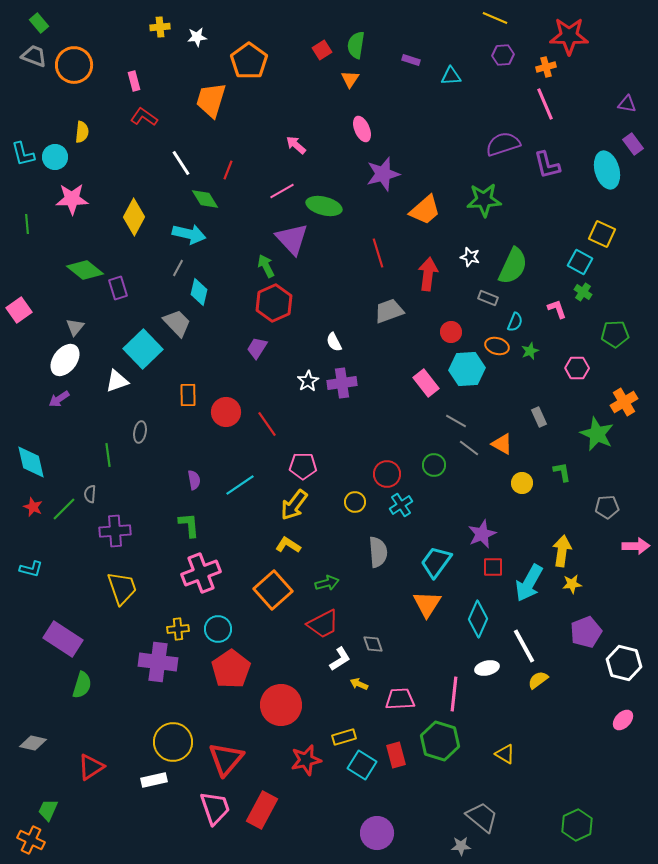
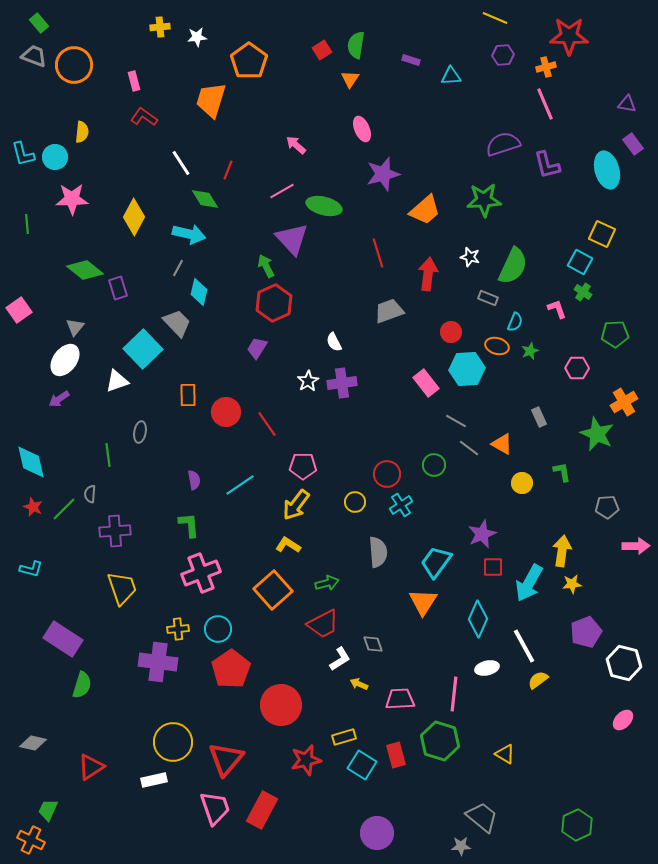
yellow arrow at (294, 505): moved 2 px right
orange triangle at (427, 604): moved 4 px left, 2 px up
